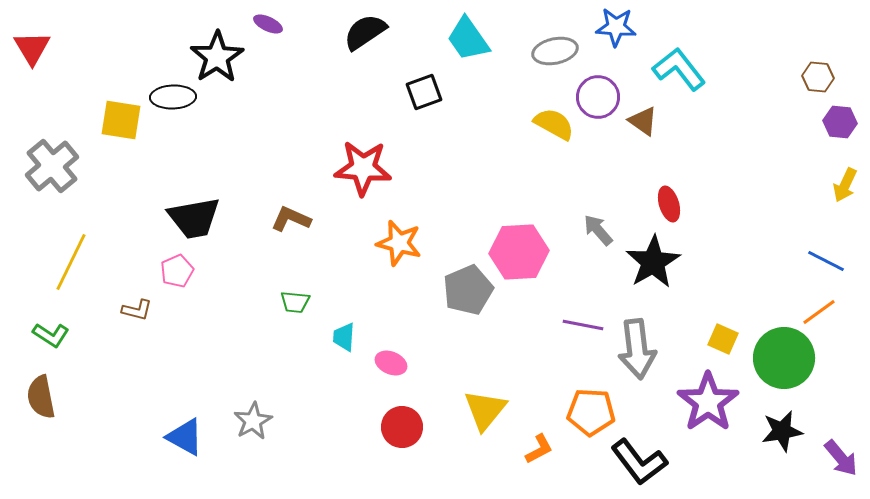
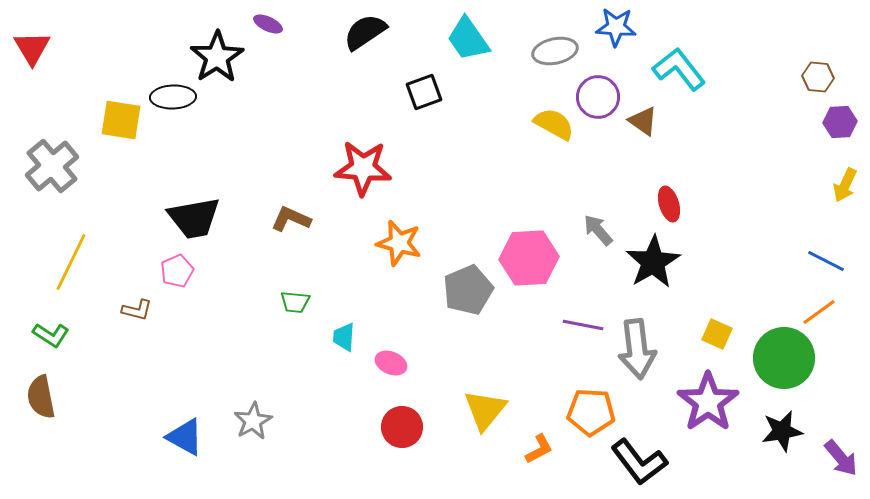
purple hexagon at (840, 122): rotated 8 degrees counterclockwise
pink hexagon at (519, 252): moved 10 px right, 6 px down
yellow square at (723, 339): moved 6 px left, 5 px up
